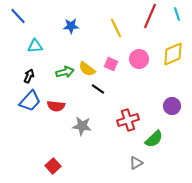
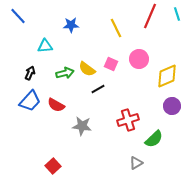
blue star: moved 1 px up
cyan triangle: moved 10 px right
yellow diamond: moved 6 px left, 22 px down
green arrow: moved 1 px down
black arrow: moved 1 px right, 3 px up
black line: rotated 64 degrees counterclockwise
red semicircle: moved 1 px up; rotated 24 degrees clockwise
